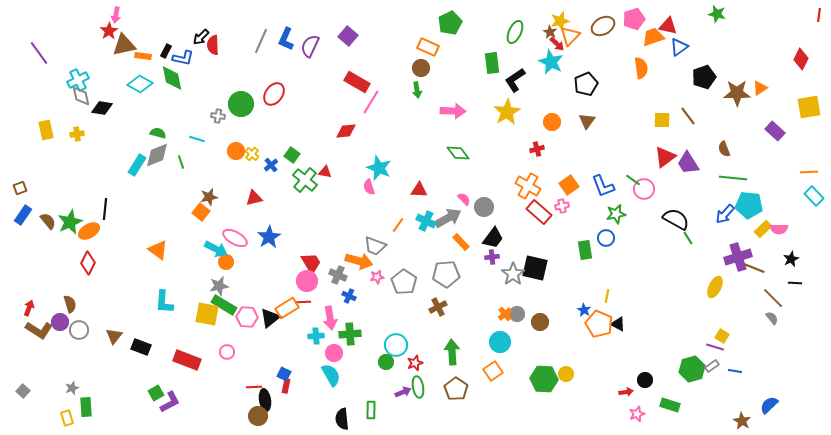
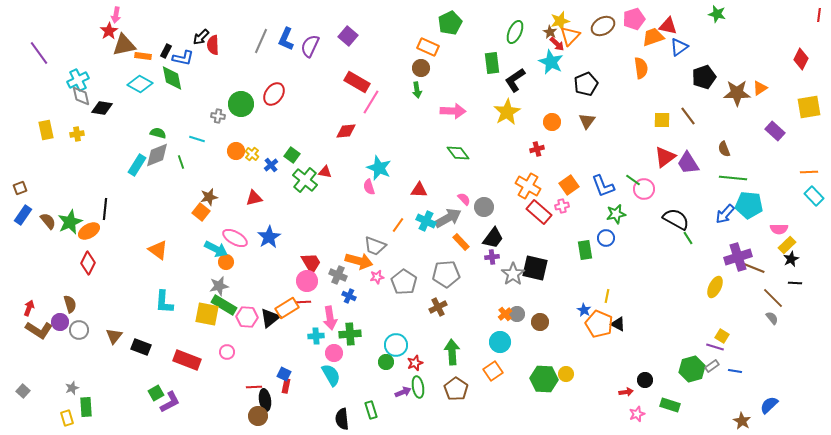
yellow rectangle at (763, 229): moved 24 px right, 16 px down
green rectangle at (371, 410): rotated 18 degrees counterclockwise
